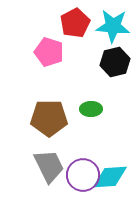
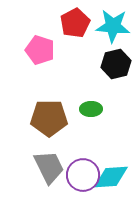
pink pentagon: moved 9 px left, 2 px up
black hexagon: moved 1 px right, 2 px down
gray trapezoid: moved 1 px down
cyan diamond: moved 1 px right
